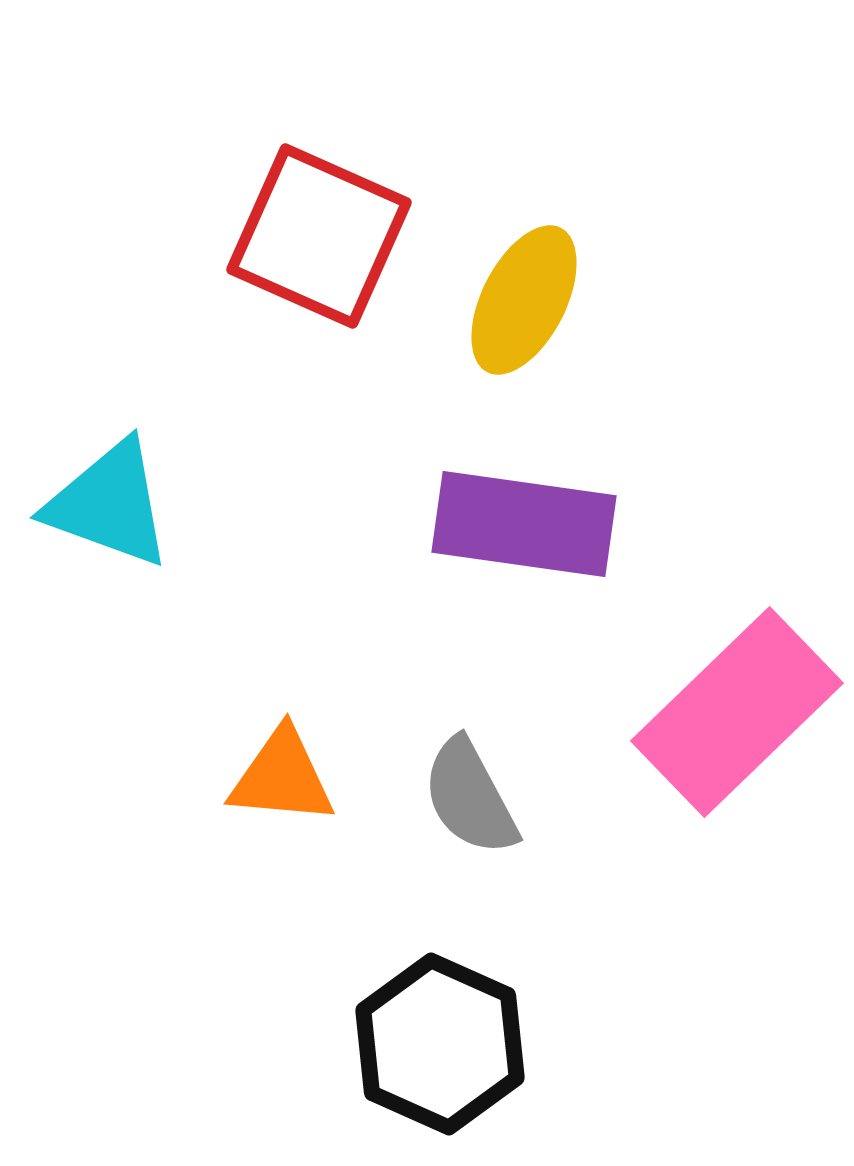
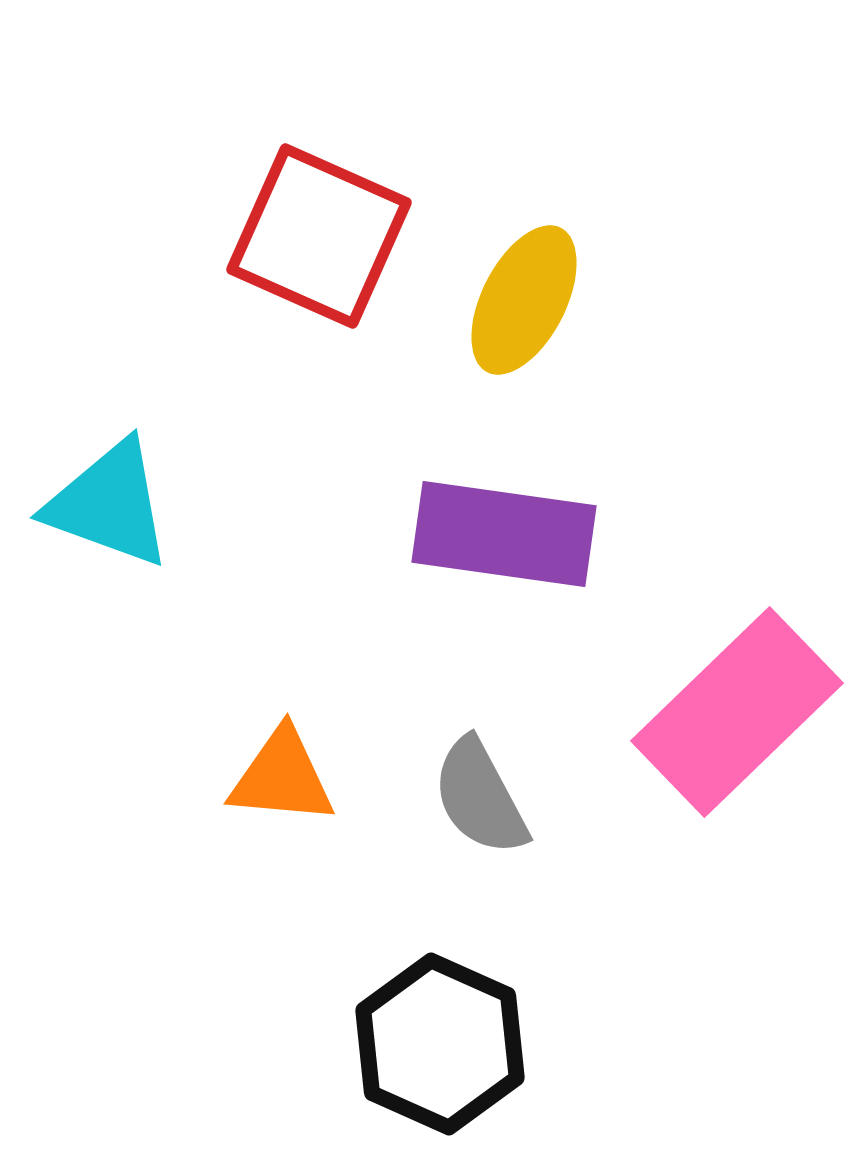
purple rectangle: moved 20 px left, 10 px down
gray semicircle: moved 10 px right
